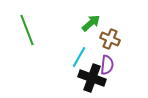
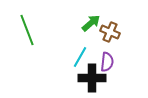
brown cross: moved 7 px up
cyan line: moved 1 px right
purple semicircle: moved 3 px up
black cross: rotated 20 degrees counterclockwise
